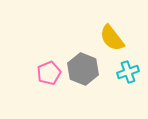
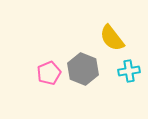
cyan cross: moved 1 px right, 1 px up; rotated 10 degrees clockwise
